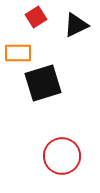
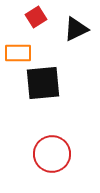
black triangle: moved 4 px down
black square: rotated 12 degrees clockwise
red circle: moved 10 px left, 2 px up
